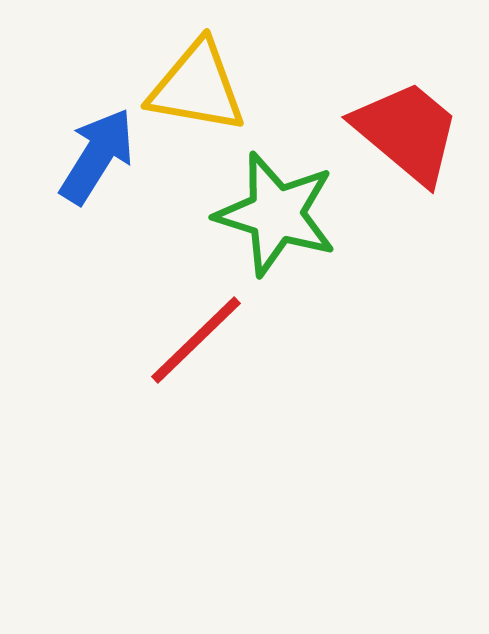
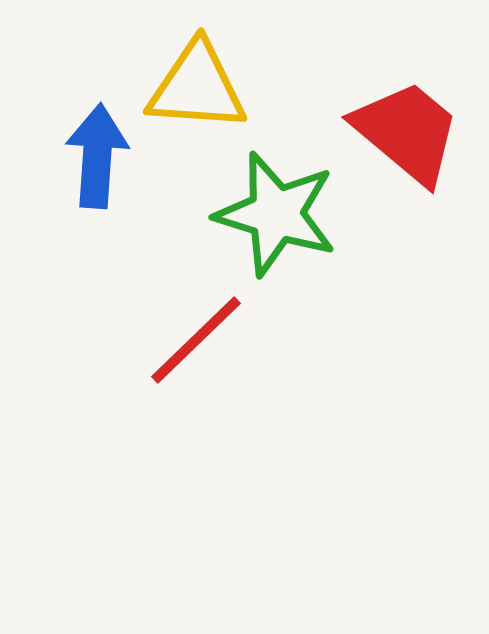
yellow triangle: rotated 6 degrees counterclockwise
blue arrow: rotated 28 degrees counterclockwise
